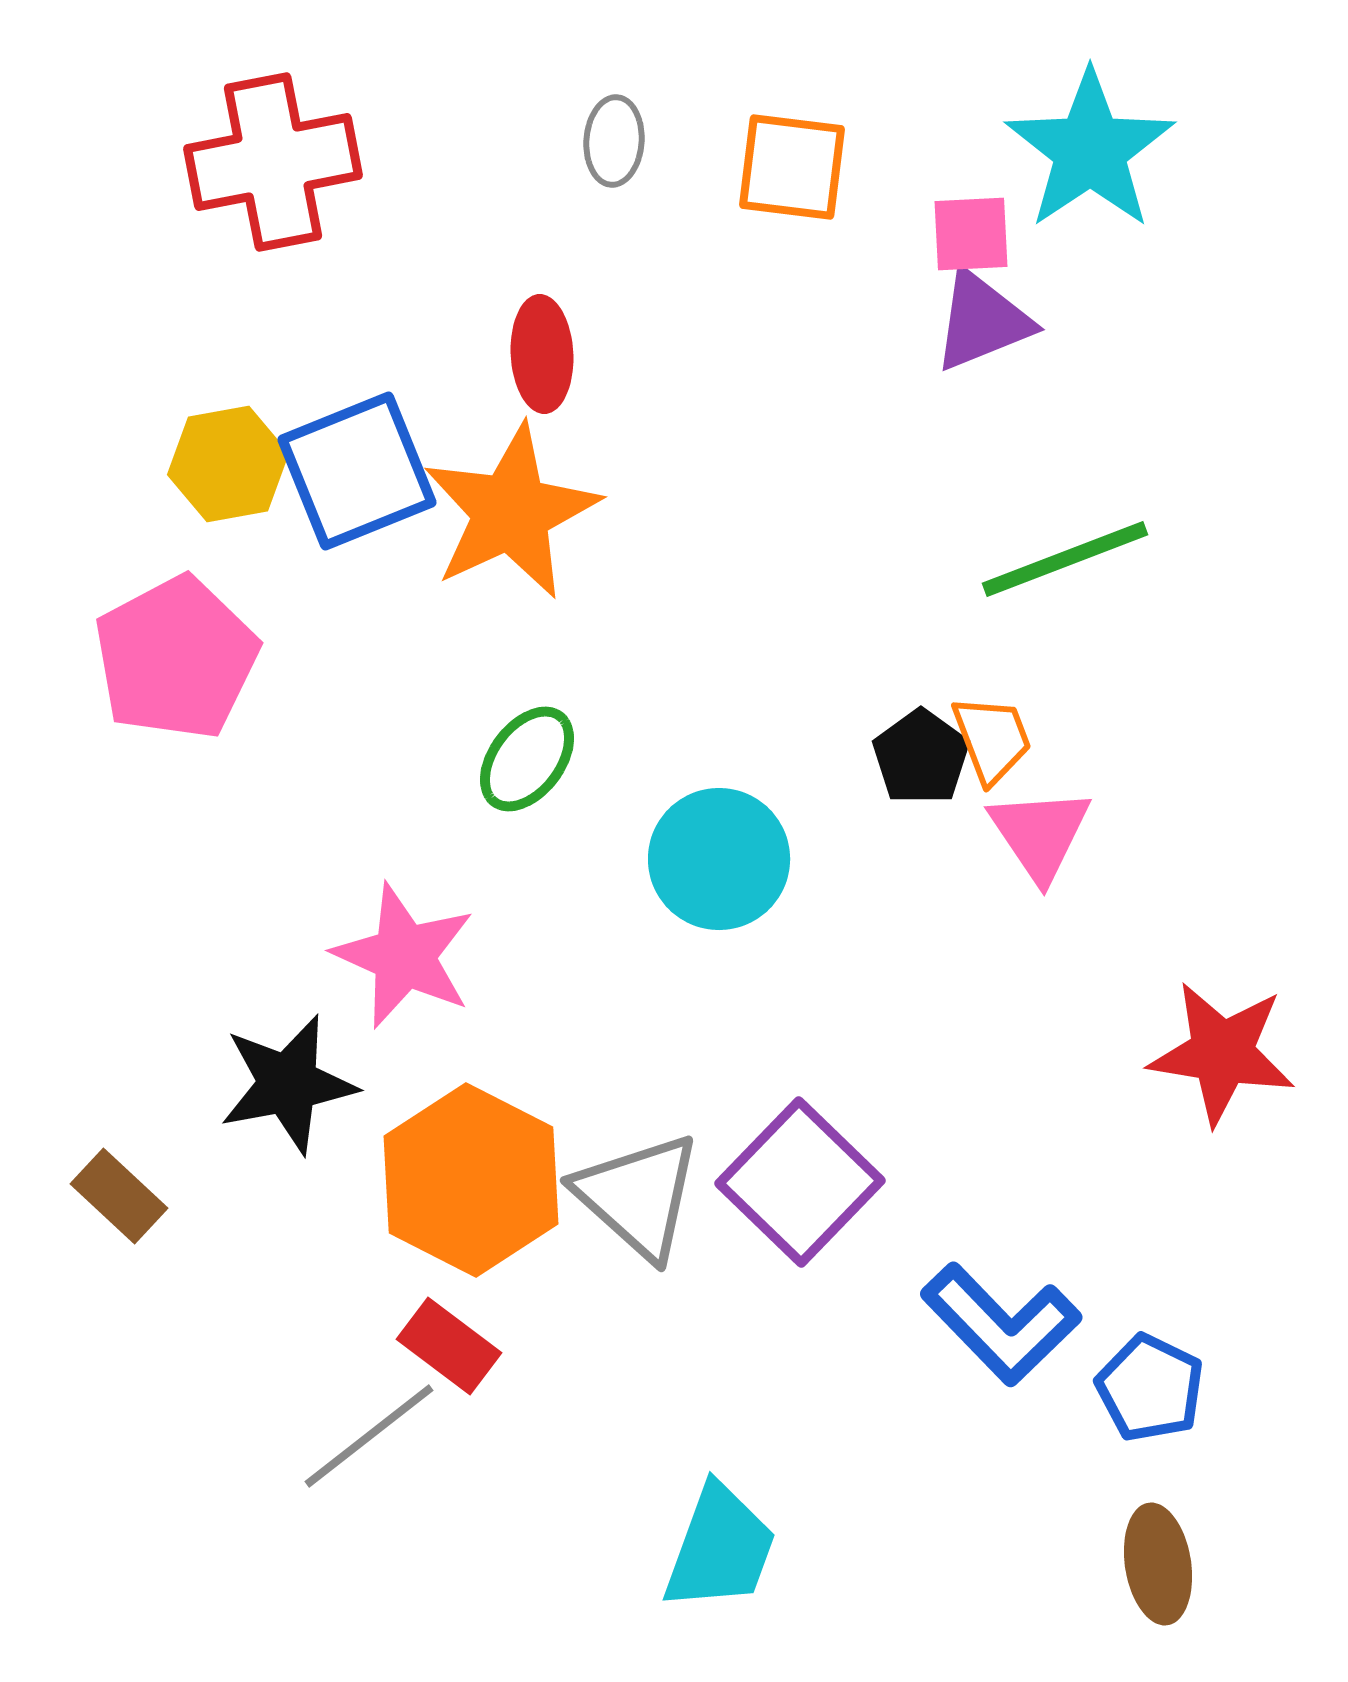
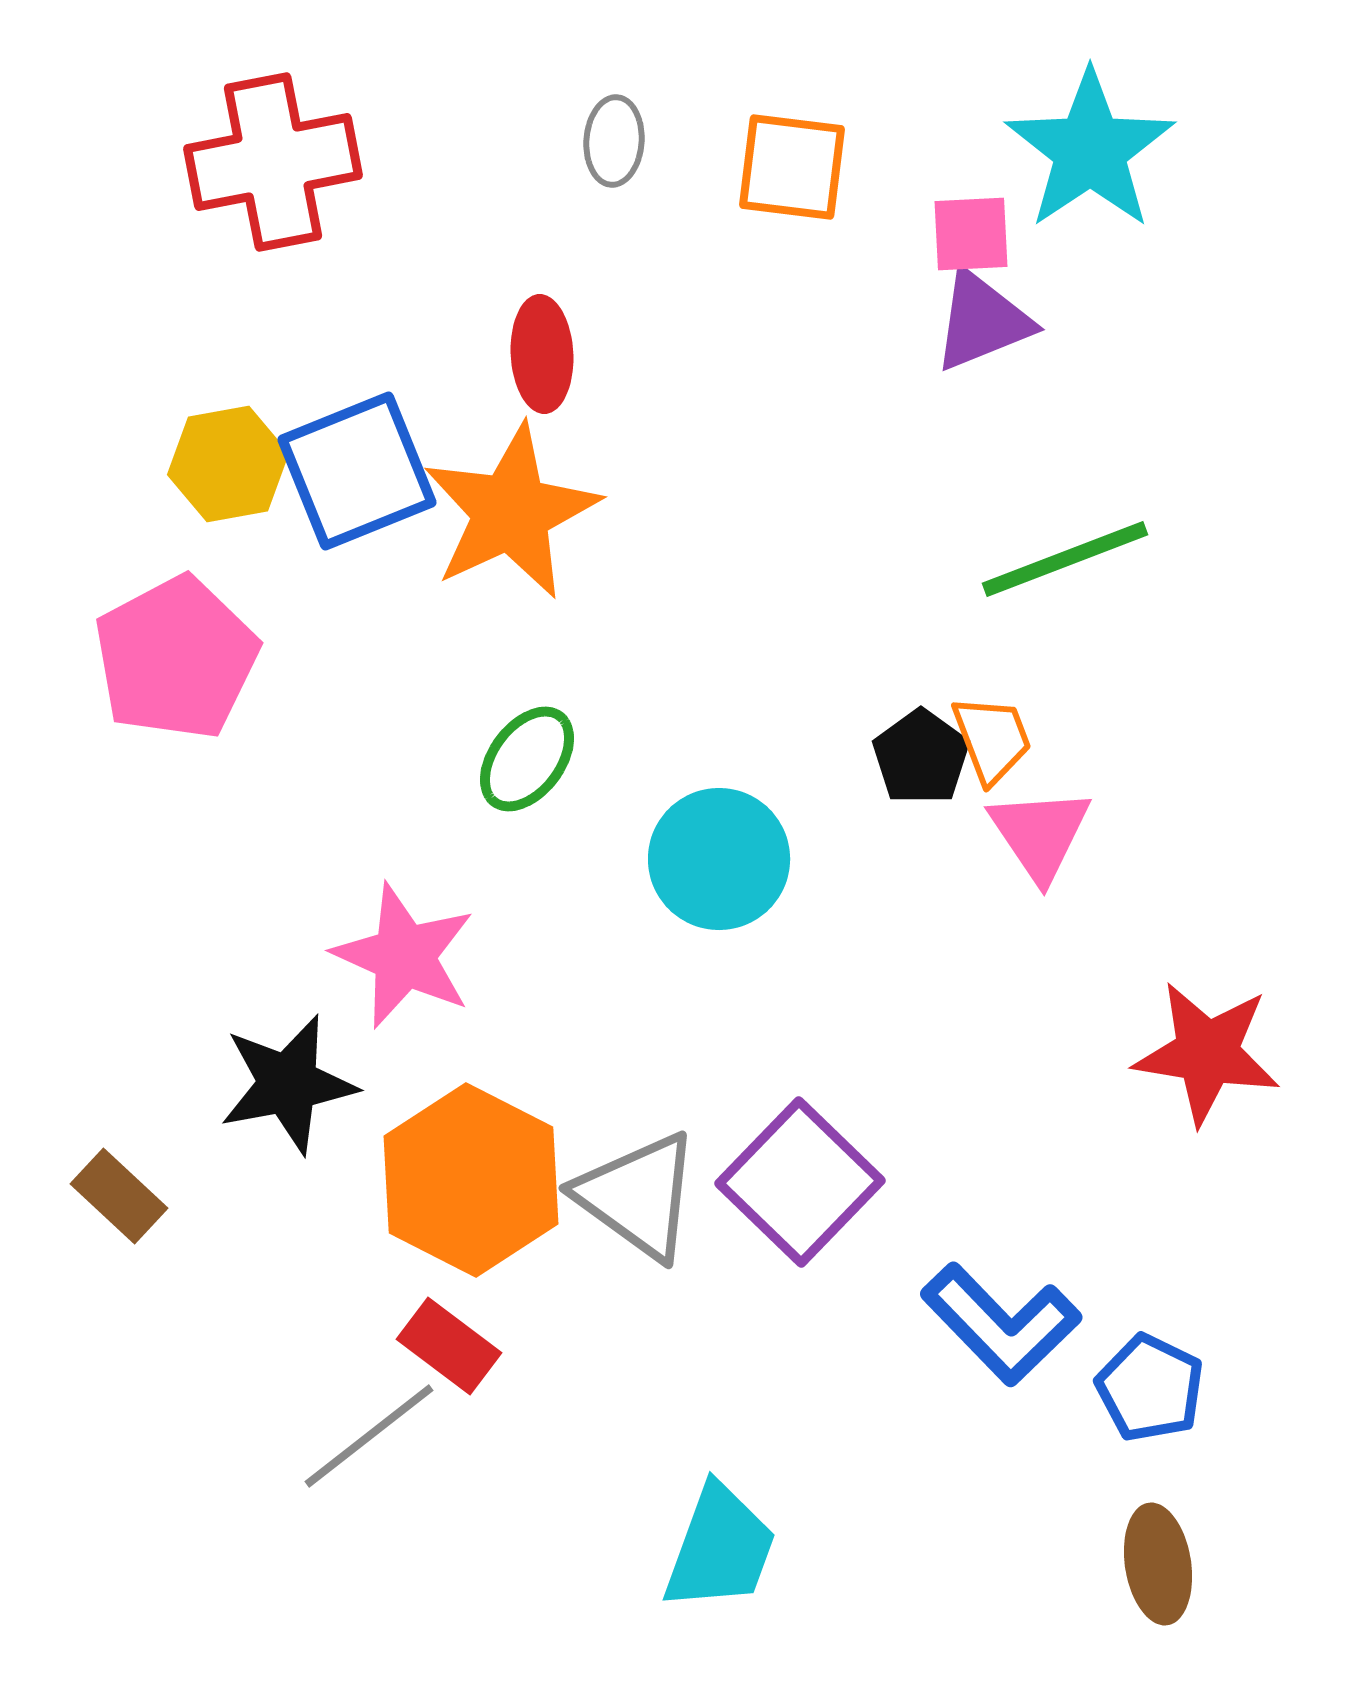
red star: moved 15 px left
gray triangle: rotated 6 degrees counterclockwise
